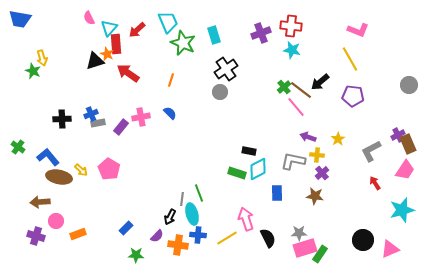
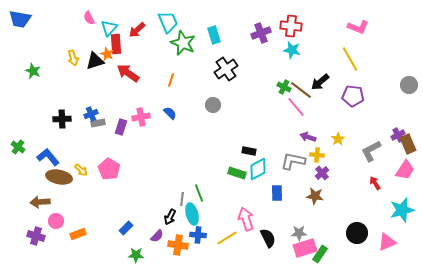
pink L-shape at (358, 30): moved 3 px up
yellow arrow at (42, 58): moved 31 px right
green cross at (284, 87): rotated 24 degrees counterclockwise
gray circle at (220, 92): moved 7 px left, 13 px down
purple rectangle at (121, 127): rotated 21 degrees counterclockwise
black circle at (363, 240): moved 6 px left, 7 px up
pink triangle at (390, 249): moved 3 px left, 7 px up
